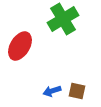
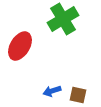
brown square: moved 1 px right, 4 px down
